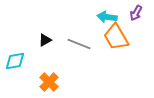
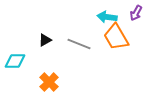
cyan diamond: rotated 10 degrees clockwise
